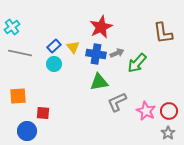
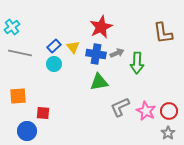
green arrow: rotated 40 degrees counterclockwise
gray L-shape: moved 3 px right, 5 px down
